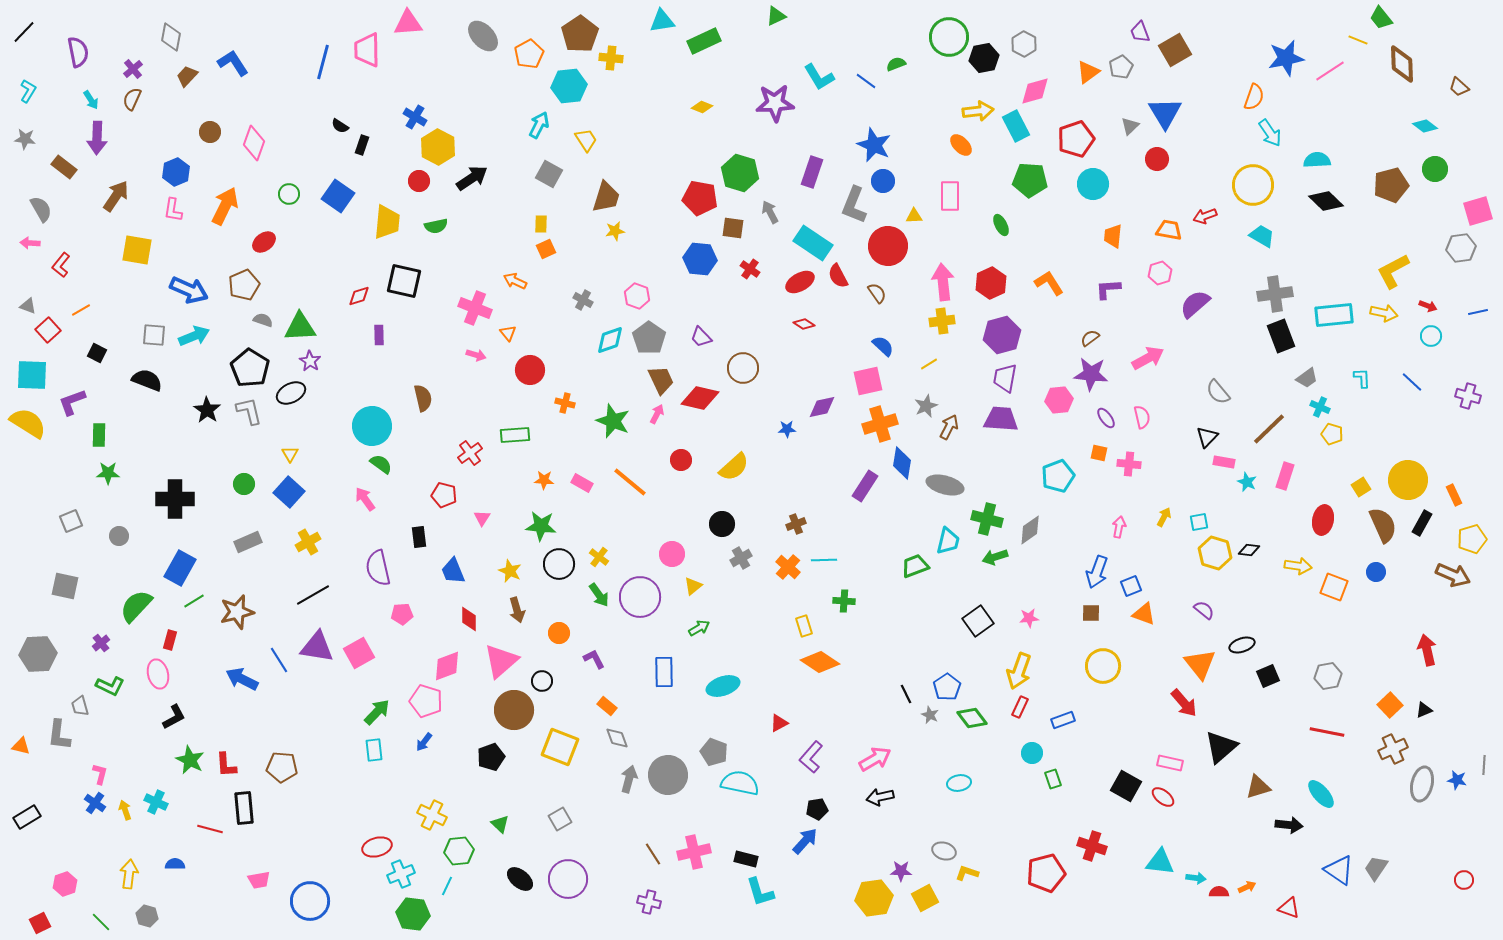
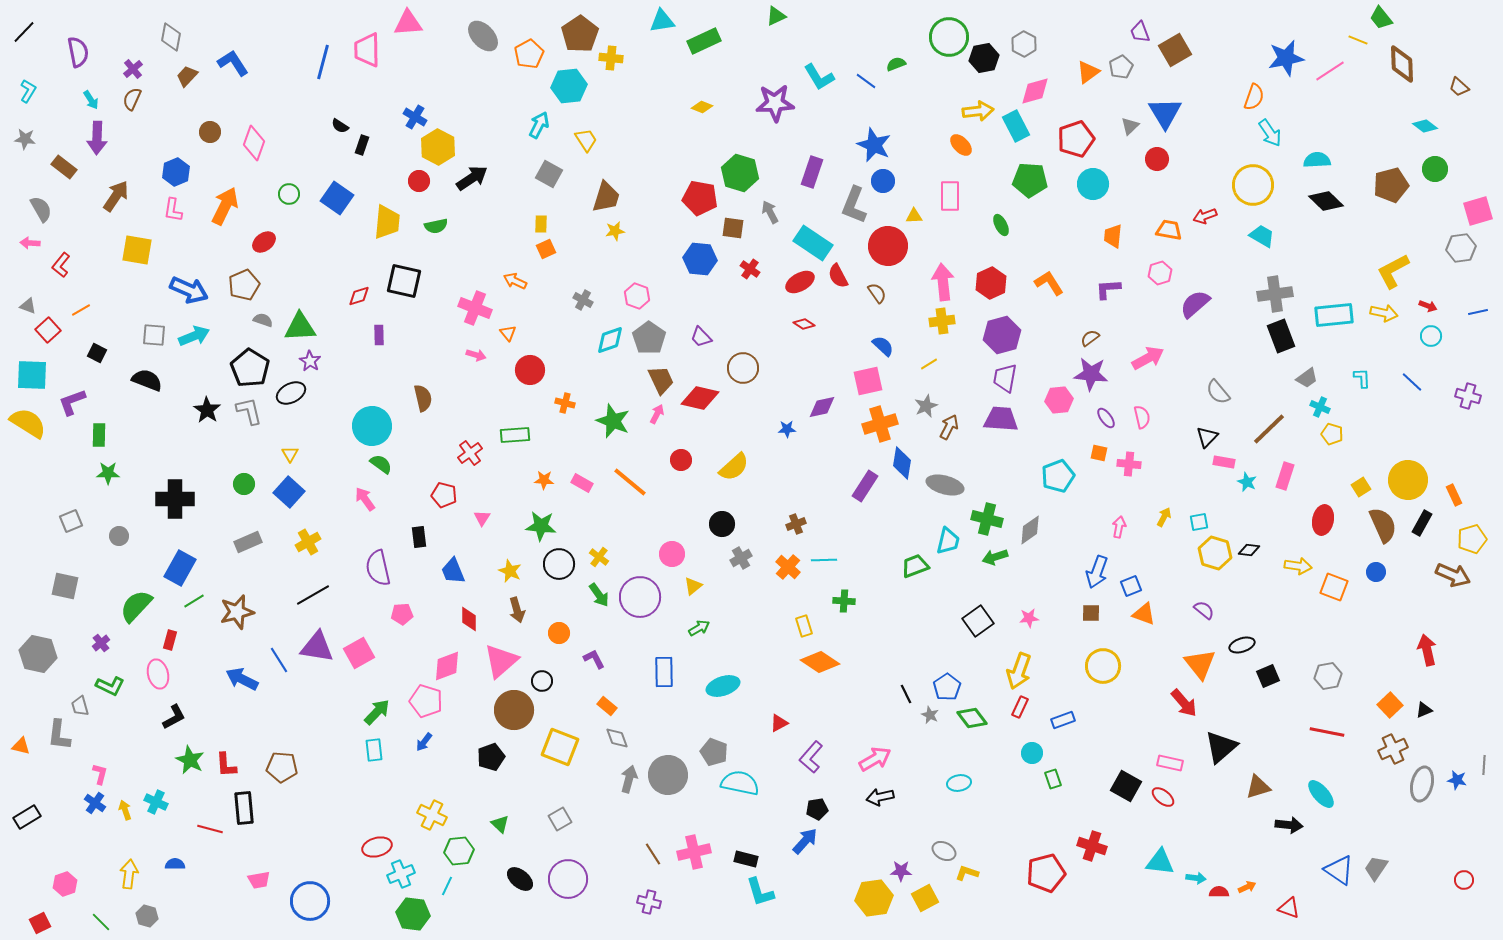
blue square at (338, 196): moved 1 px left, 2 px down
gray hexagon at (38, 654): rotated 15 degrees clockwise
gray ellipse at (944, 851): rotated 10 degrees clockwise
